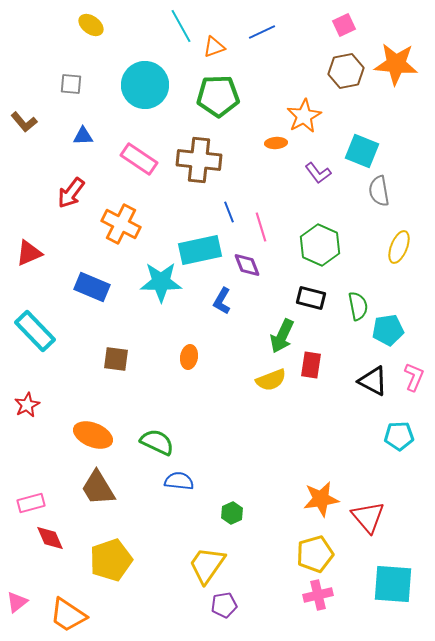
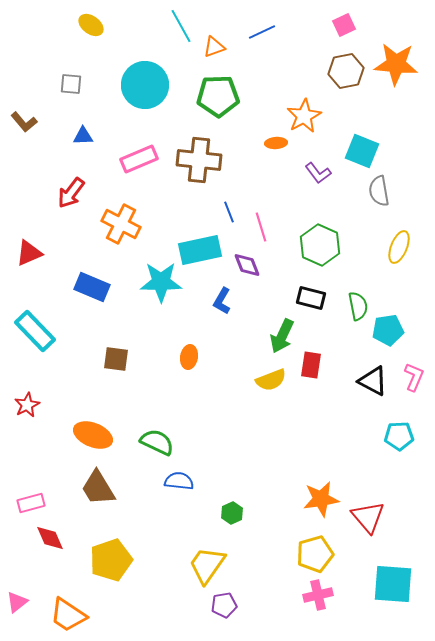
pink rectangle at (139, 159): rotated 57 degrees counterclockwise
